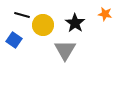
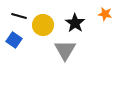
black line: moved 3 px left, 1 px down
